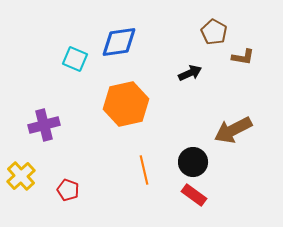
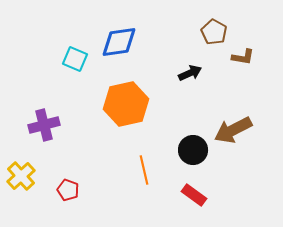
black circle: moved 12 px up
